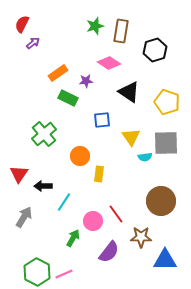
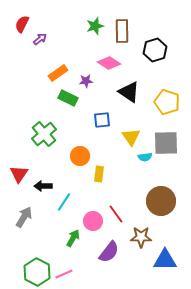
brown rectangle: moved 1 px right; rotated 10 degrees counterclockwise
purple arrow: moved 7 px right, 4 px up
